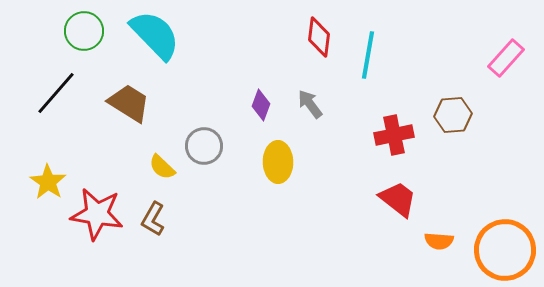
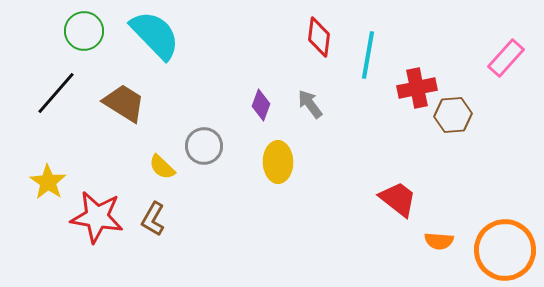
brown trapezoid: moved 5 px left
red cross: moved 23 px right, 47 px up
red star: moved 3 px down
